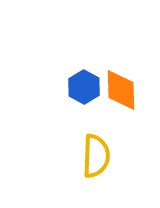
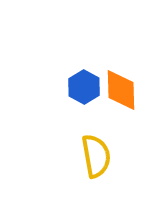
yellow semicircle: rotated 12 degrees counterclockwise
